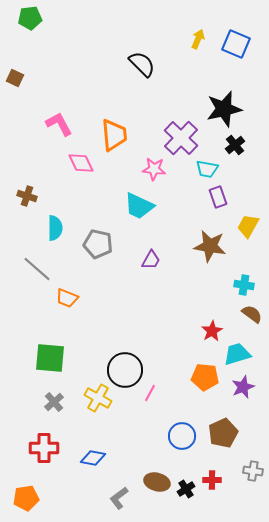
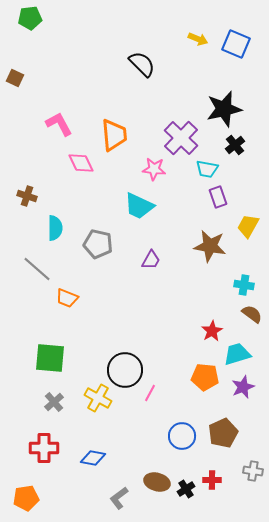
yellow arrow at (198, 39): rotated 90 degrees clockwise
